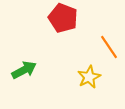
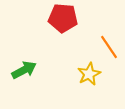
red pentagon: rotated 16 degrees counterclockwise
yellow star: moved 3 px up
